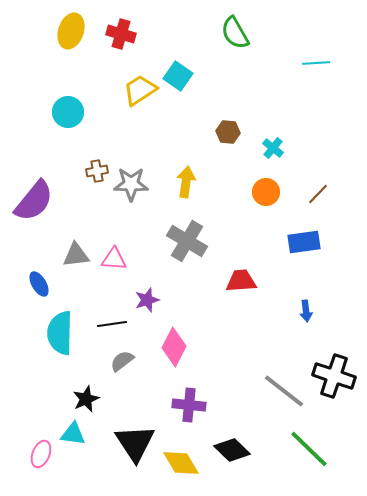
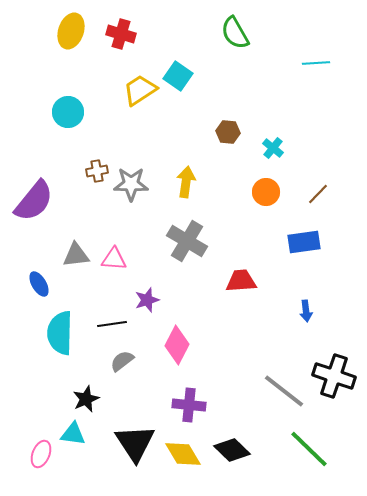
pink diamond: moved 3 px right, 2 px up
yellow diamond: moved 2 px right, 9 px up
